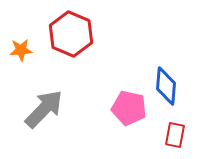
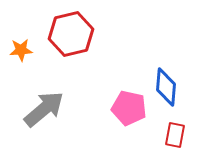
red hexagon: rotated 24 degrees clockwise
blue diamond: moved 1 px down
gray arrow: rotated 6 degrees clockwise
